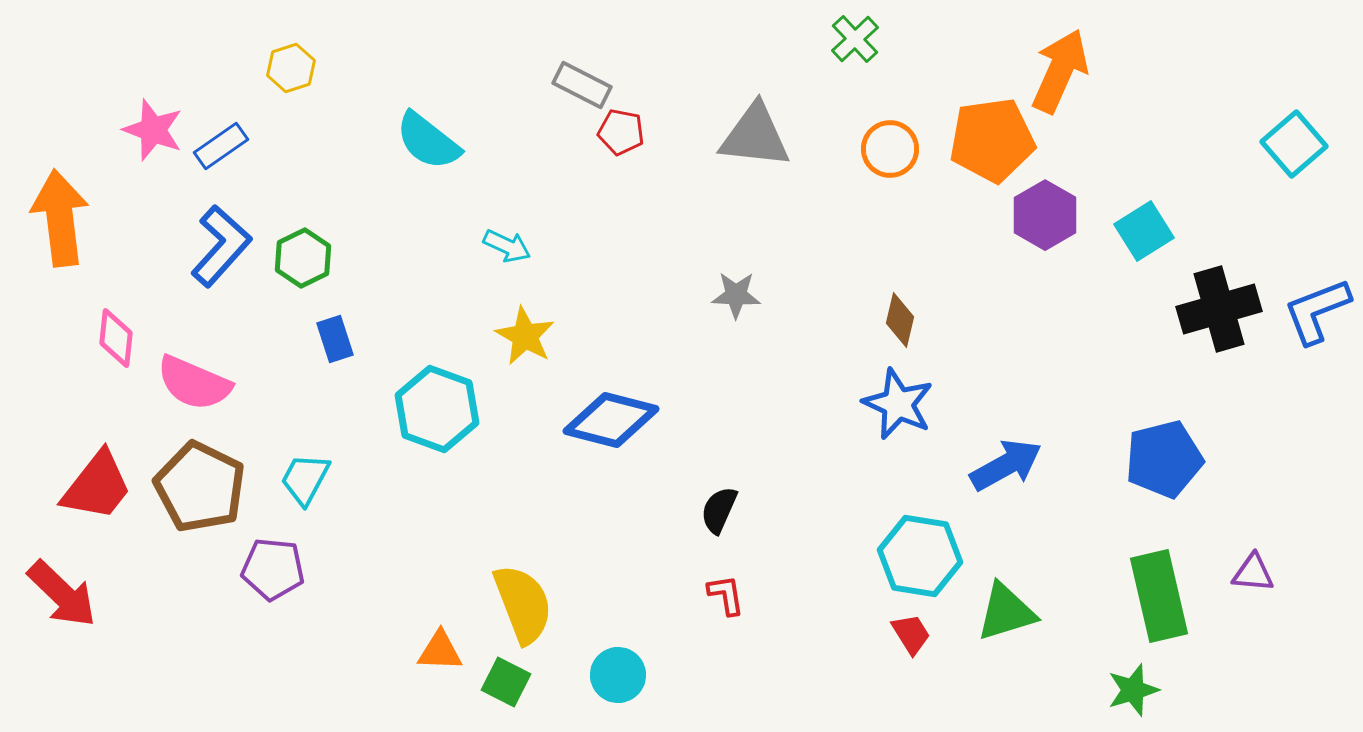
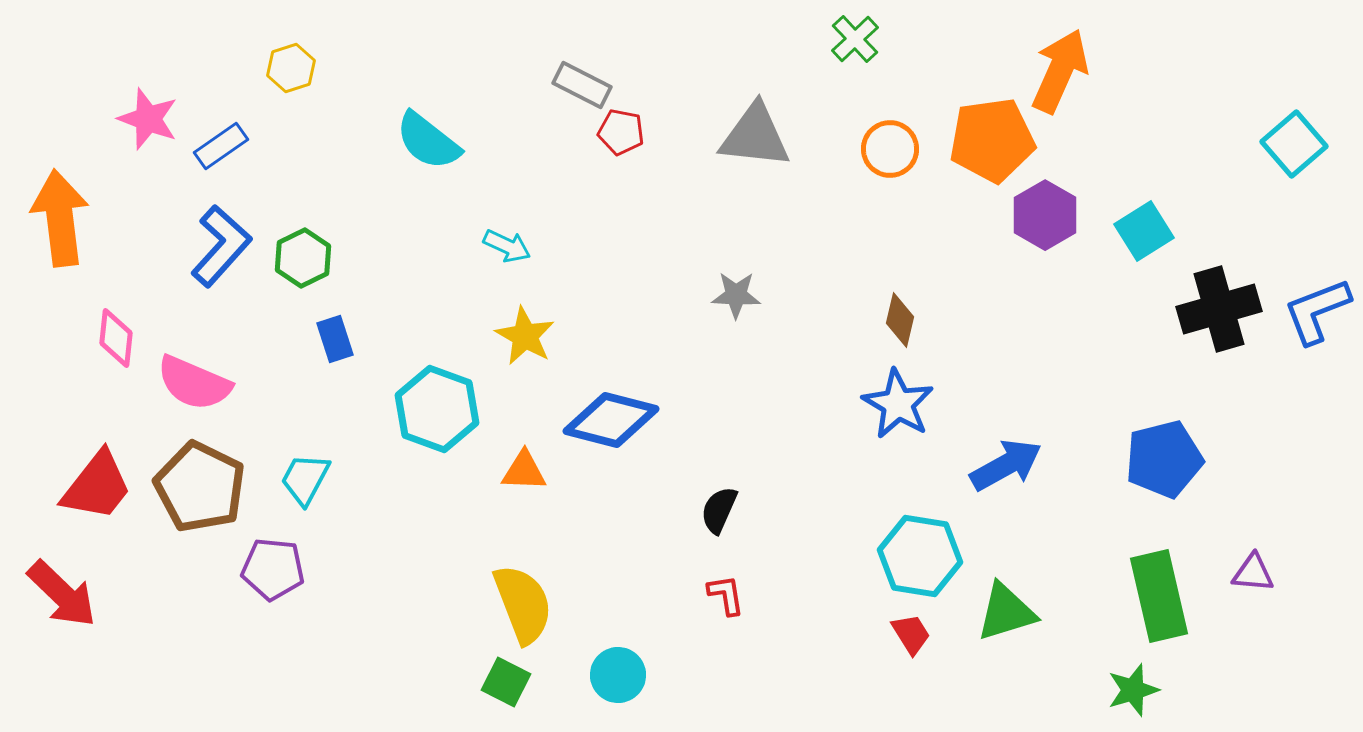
pink star at (153, 130): moved 5 px left, 11 px up
blue star at (898, 404): rotated 6 degrees clockwise
orange triangle at (440, 651): moved 84 px right, 180 px up
